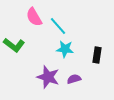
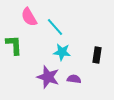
pink semicircle: moved 5 px left
cyan line: moved 3 px left, 1 px down
green L-shape: rotated 130 degrees counterclockwise
cyan star: moved 3 px left, 3 px down
purple semicircle: rotated 24 degrees clockwise
